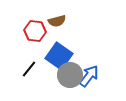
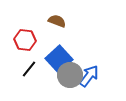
brown semicircle: rotated 144 degrees counterclockwise
red hexagon: moved 10 px left, 9 px down
blue square: moved 3 px down; rotated 12 degrees clockwise
